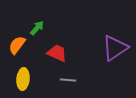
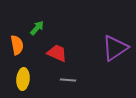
orange semicircle: rotated 132 degrees clockwise
